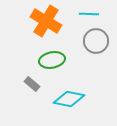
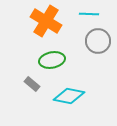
gray circle: moved 2 px right
cyan diamond: moved 3 px up
